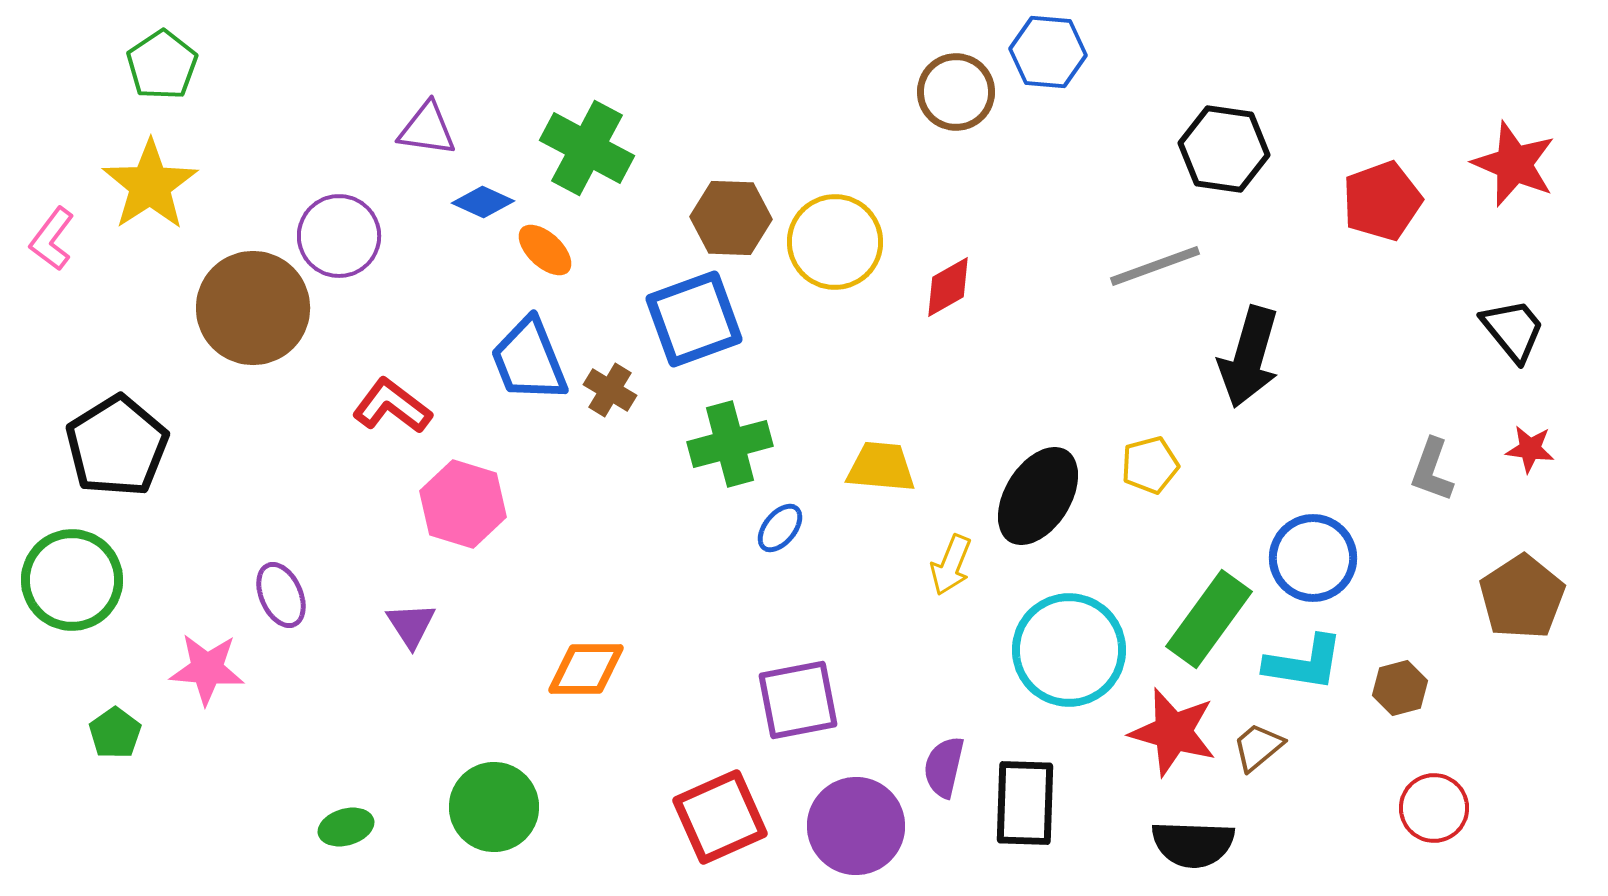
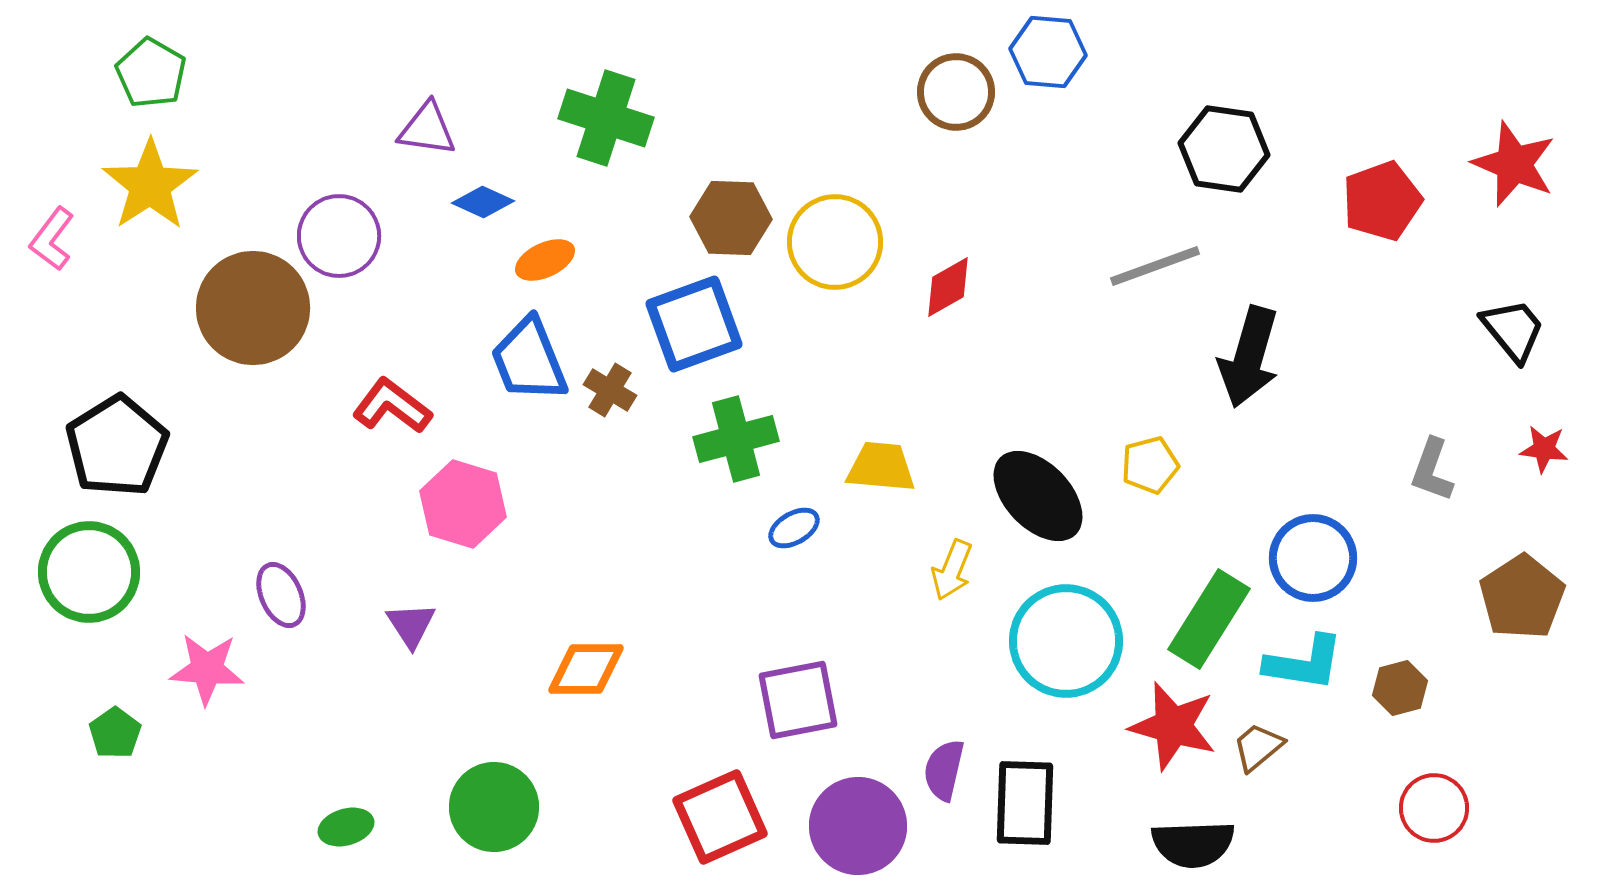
green pentagon at (162, 65): moved 11 px left, 8 px down; rotated 8 degrees counterclockwise
green cross at (587, 148): moved 19 px right, 30 px up; rotated 10 degrees counterclockwise
orange ellipse at (545, 250): moved 10 px down; rotated 68 degrees counterclockwise
blue square at (694, 319): moved 5 px down
green cross at (730, 444): moved 6 px right, 5 px up
red star at (1530, 449): moved 14 px right
black ellipse at (1038, 496): rotated 76 degrees counterclockwise
blue ellipse at (780, 528): moved 14 px right; rotated 21 degrees clockwise
yellow arrow at (951, 565): moved 1 px right, 5 px down
green circle at (72, 580): moved 17 px right, 8 px up
green rectangle at (1209, 619): rotated 4 degrees counterclockwise
cyan circle at (1069, 650): moved 3 px left, 9 px up
red star at (1173, 732): moved 6 px up
purple semicircle at (944, 767): moved 3 px down
purple circle at (856, 826): moved 2 px right
black semicircle at (1193, 844): rotated 4 degrees counterclockwise
